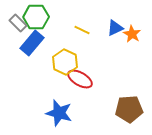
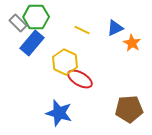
orange star: moved 9 px down
